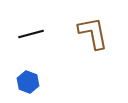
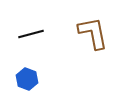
blue hexagon: moved 1 px left, 3 px up
